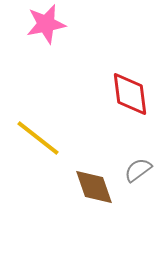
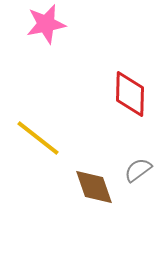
red diamond: rotated 9 degrees clockwise
